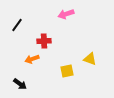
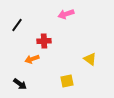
yellow triangle: rotated 16 degrees clockwise
yellow square: moved 10 px down
